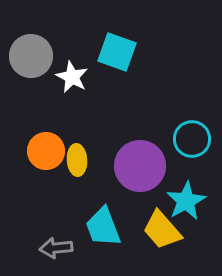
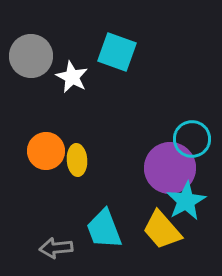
purple circle: moved 30 px right, 2 px down
cyan trapezoid: moved 1 px right, 2 px down
